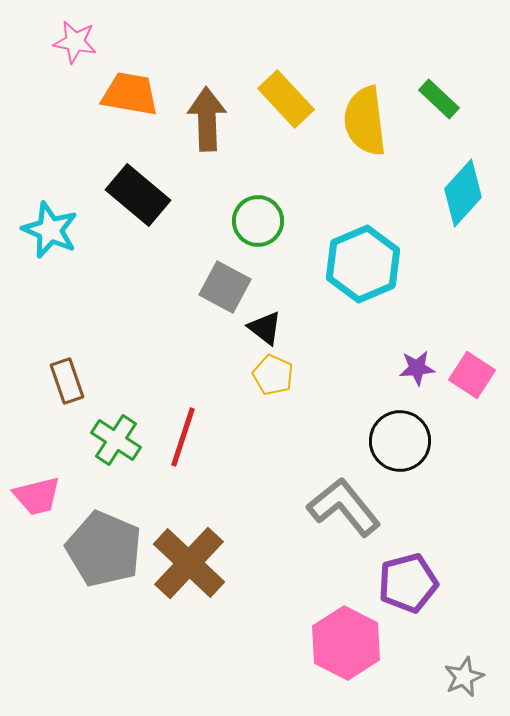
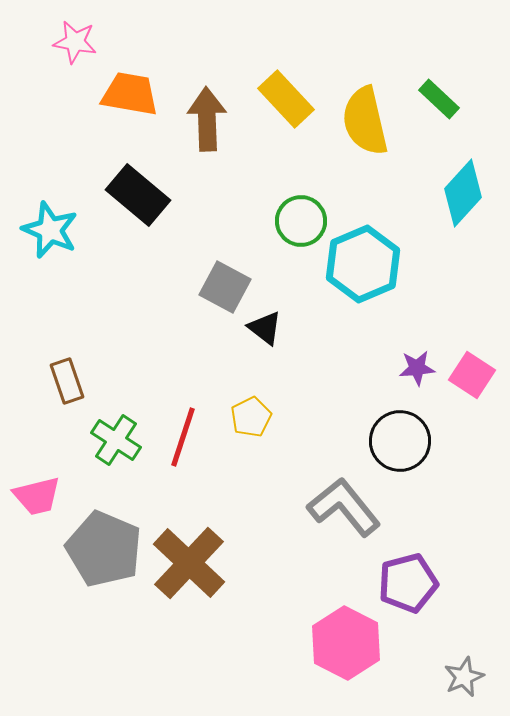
yellow semicircle: rotated 6 degrees counterclockwise
green circle: moved 43 px right
yellow pentagon: moved 22 px left, 42 px down; rotated 21 degrees clockwise
